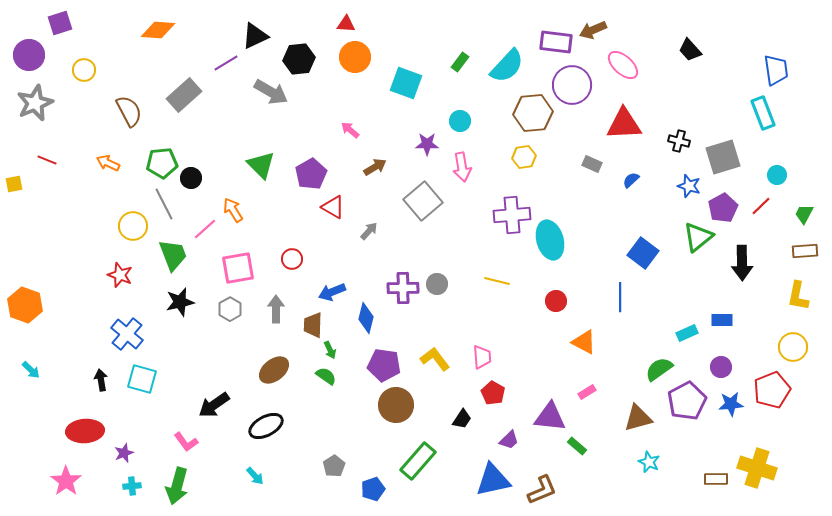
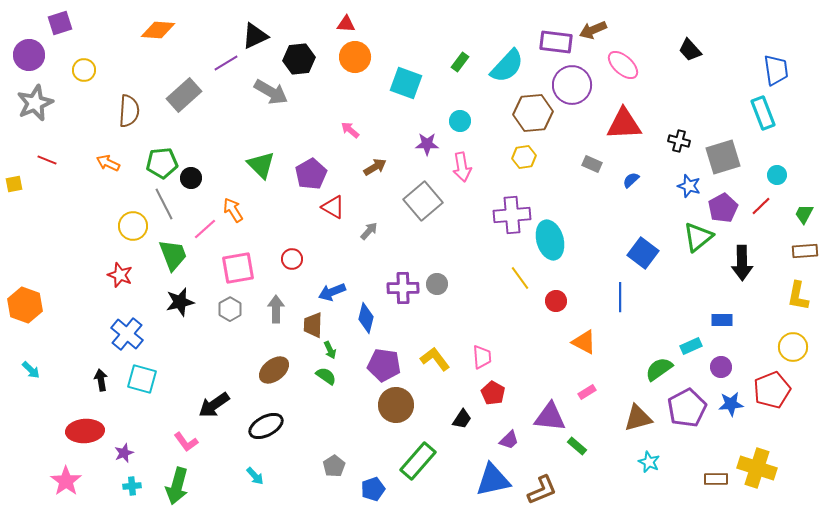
brown semicircle at (129, 111): rotated 32 degrees clockwise
yellow line at (497, 281): moved 23 px right, 3 px up; rotated 40 degrees clockwise
cyan rectangle at (687, 333): moved 4 px right, 13 px down
purple pentagon at (687, 401): moved 7 px down
